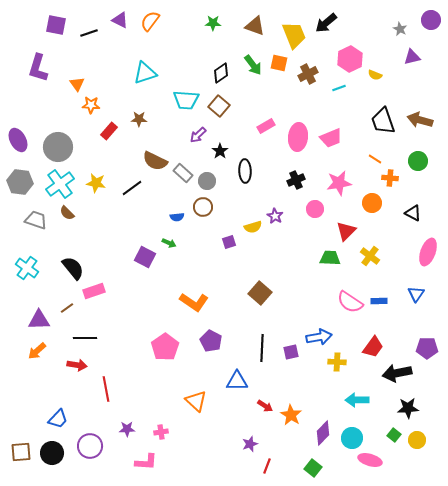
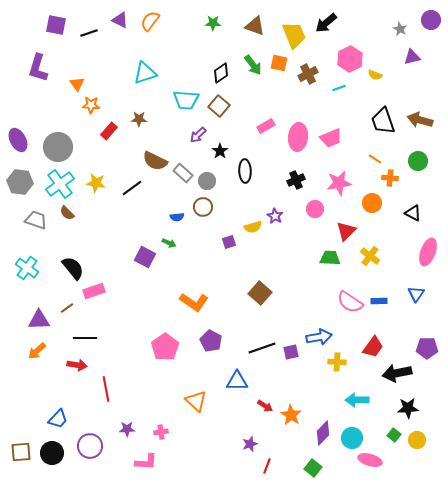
black line at (262, 348): rotated 68 degrees clockwise
